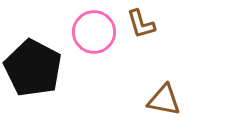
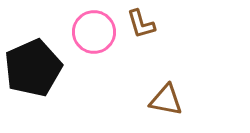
black pentagon: rotated 20 degrees clockwise
brown triangle: moved 2 px right
